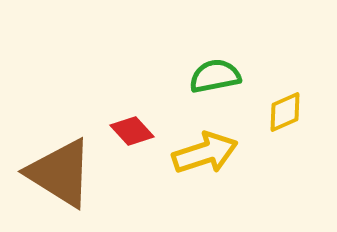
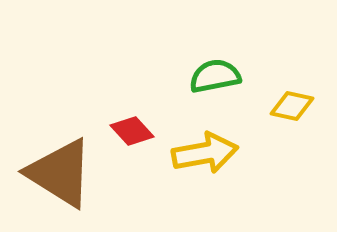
yellow diamond: moved 7 px right, 6 px up; rotated 36 degrees clockwise
yellow arrow: rotated 8 degrees clockwise
